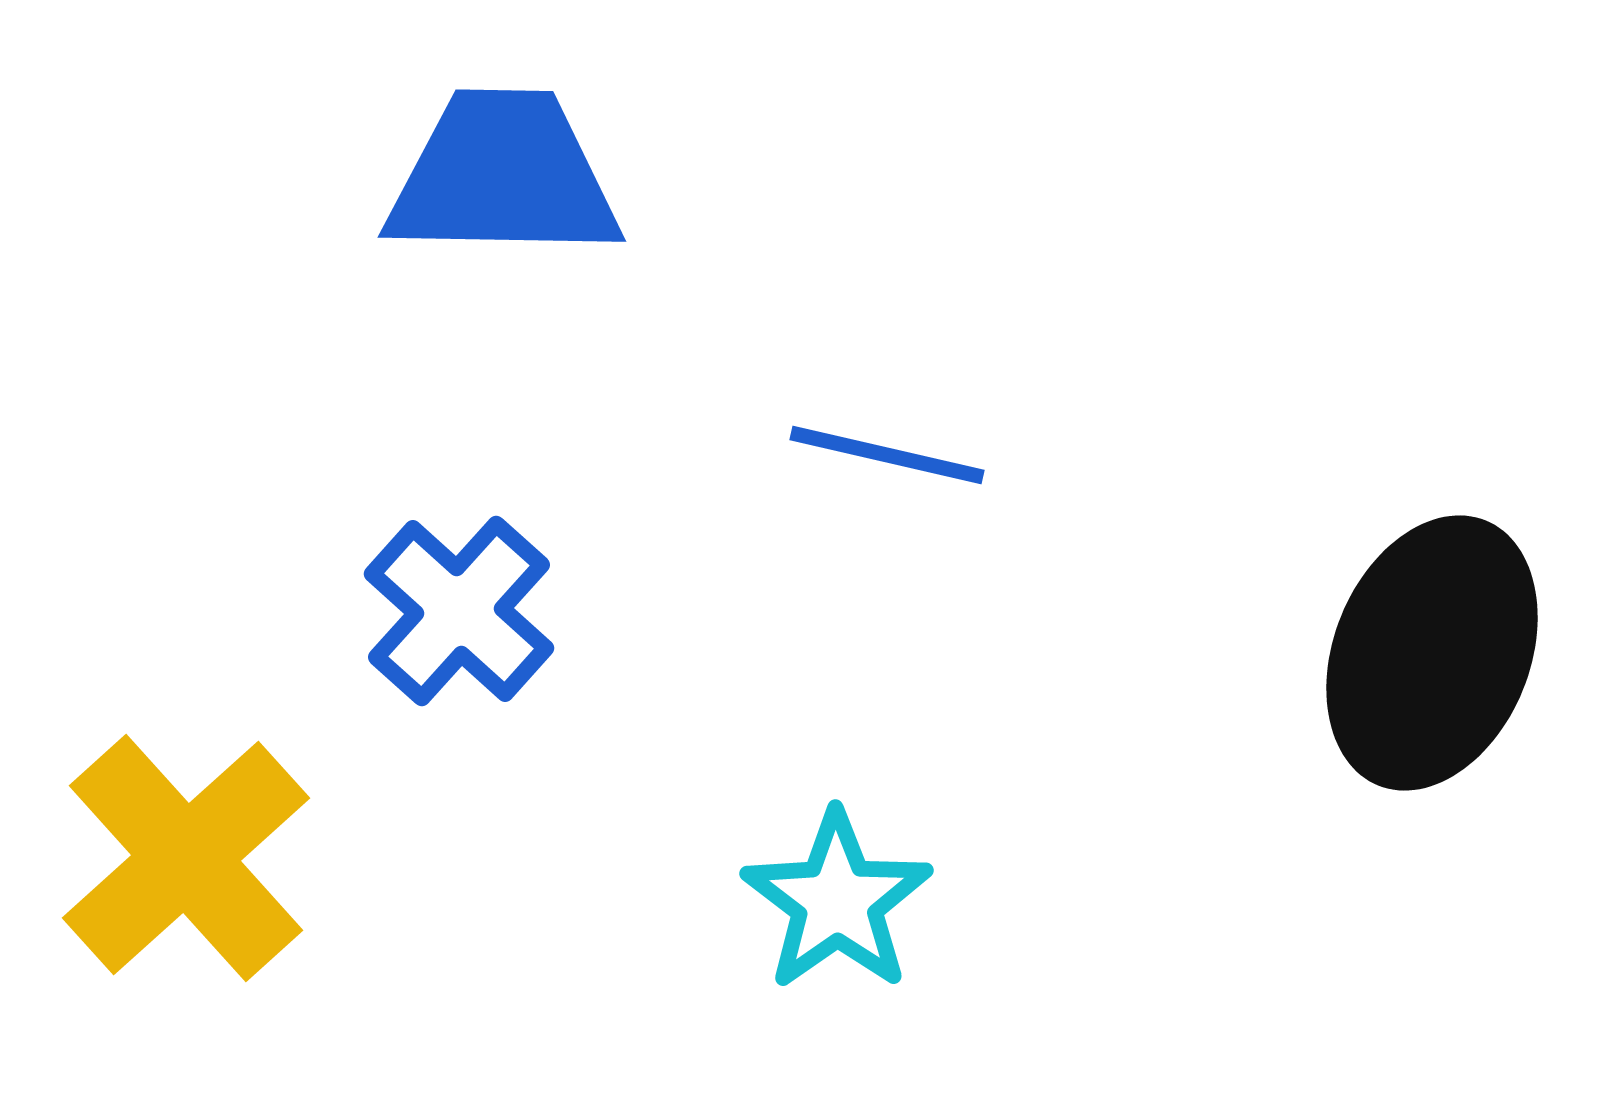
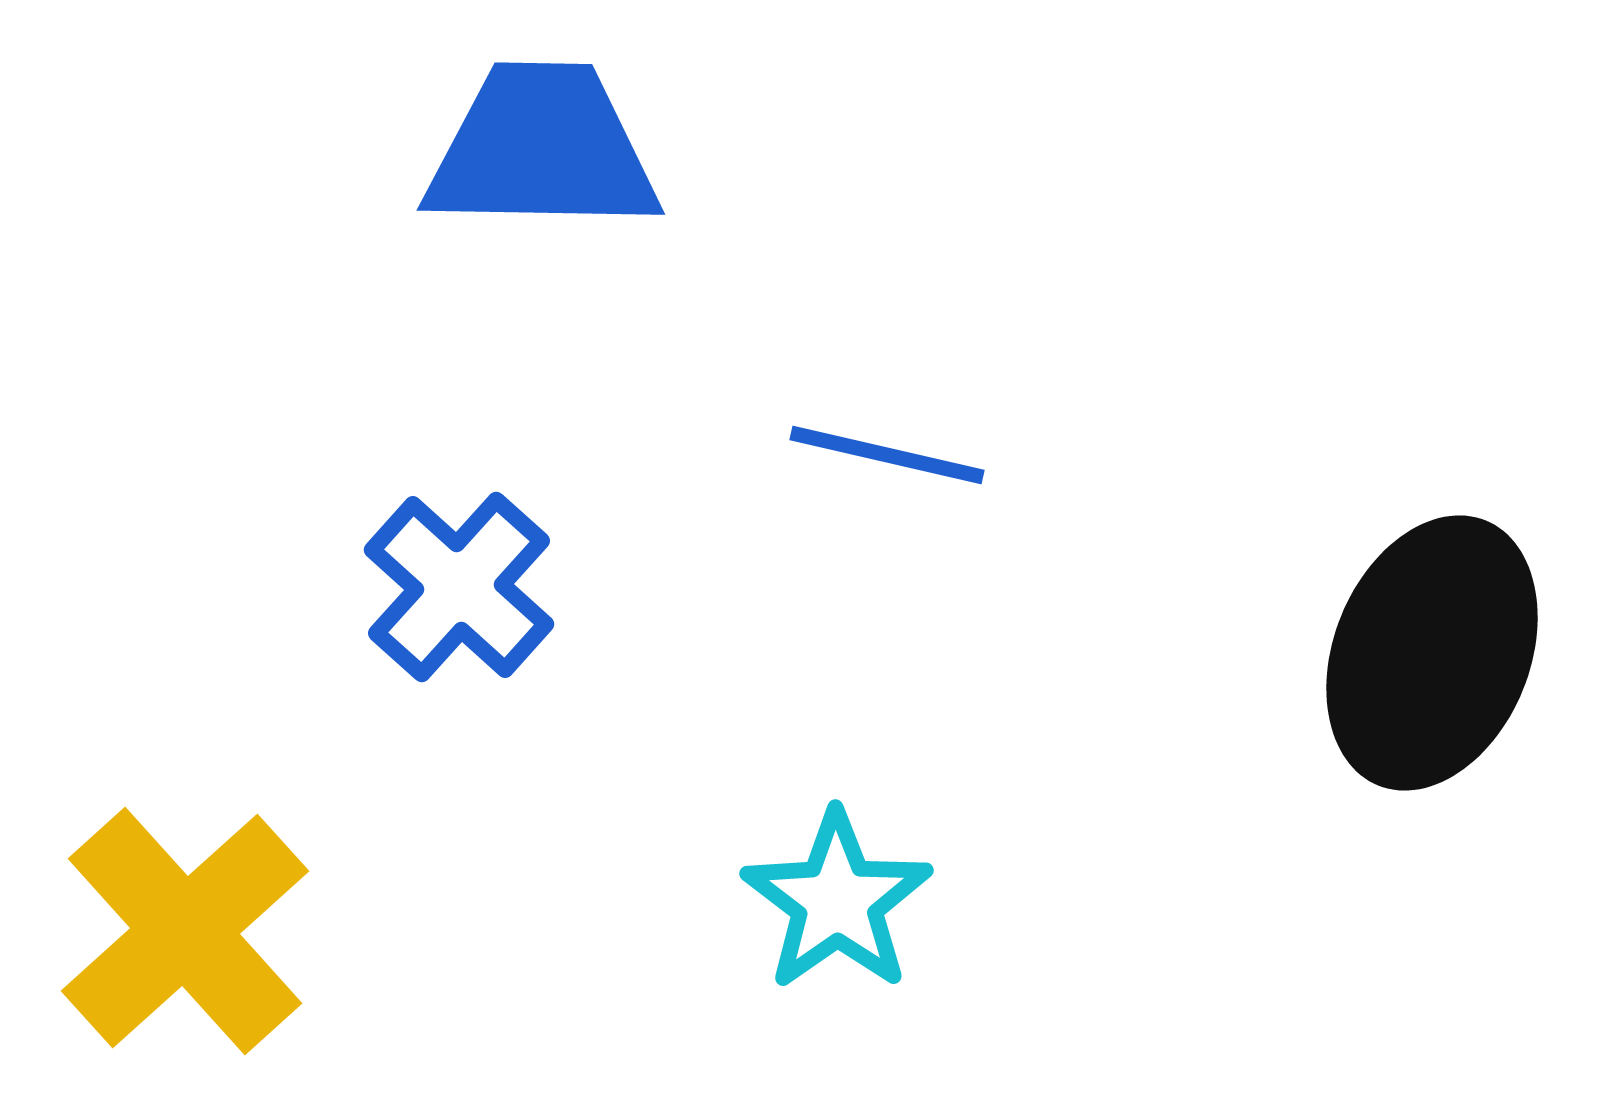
blue trapezoid: moved 39 px right, 27 px up
blue cross: moved 24 px up
yellow cross: moved 1 px left, 73 px down
